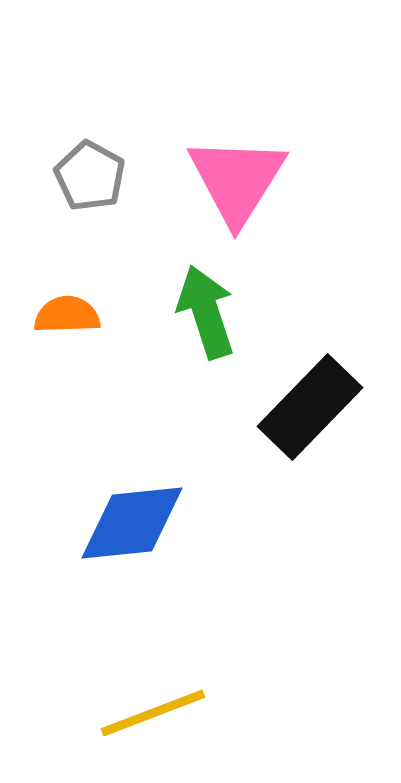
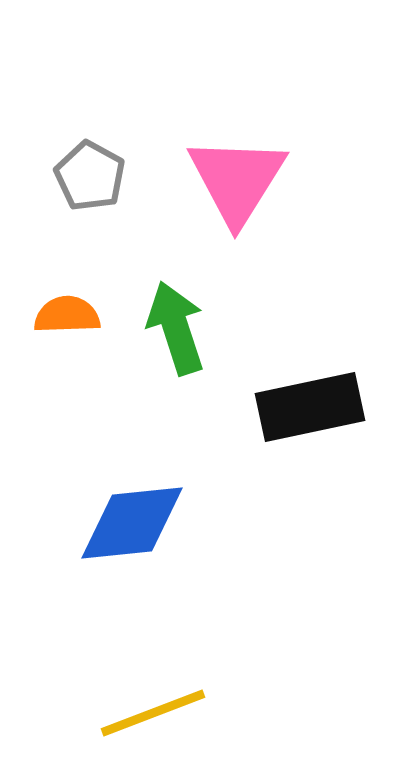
green arrow: moved 30 px left, 16 px down
black rectangle: rotated 34 degrees clockwise
